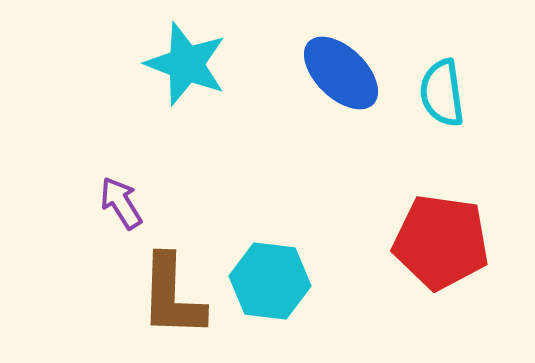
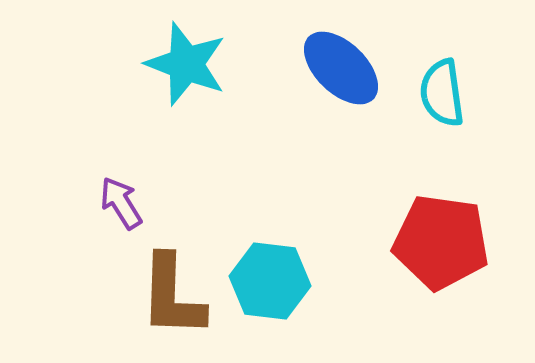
blue ellipse: moved 5 px up
